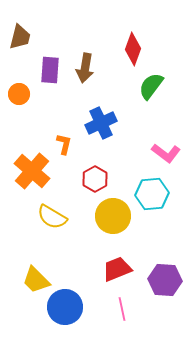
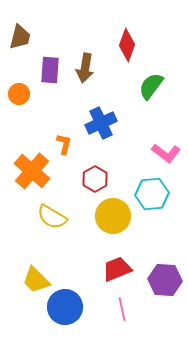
red diamond: moved 6 px left, 4 px up
